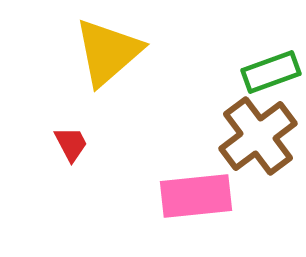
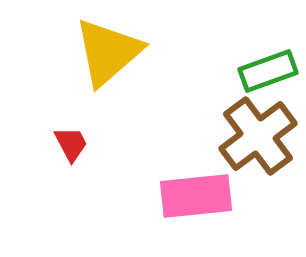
green rectangle: moved 3 px left, 1 px up
